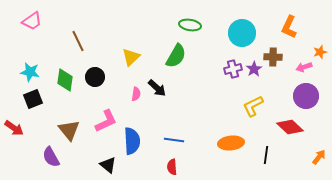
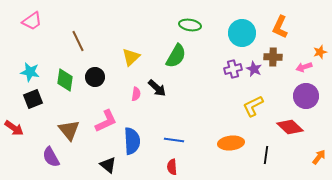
orange L-shape: moved 9 px left
purple star: rotated 14 degrees counterclockwise
